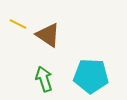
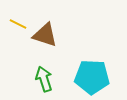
brown triangle: moved 3 px left; rotated 16 degrees counterclockwise
cyan pentagon: moved 1 px right, 1 px down
